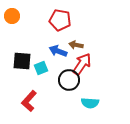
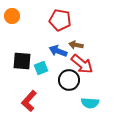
red arrow: rotated 95 degrees clockwise
